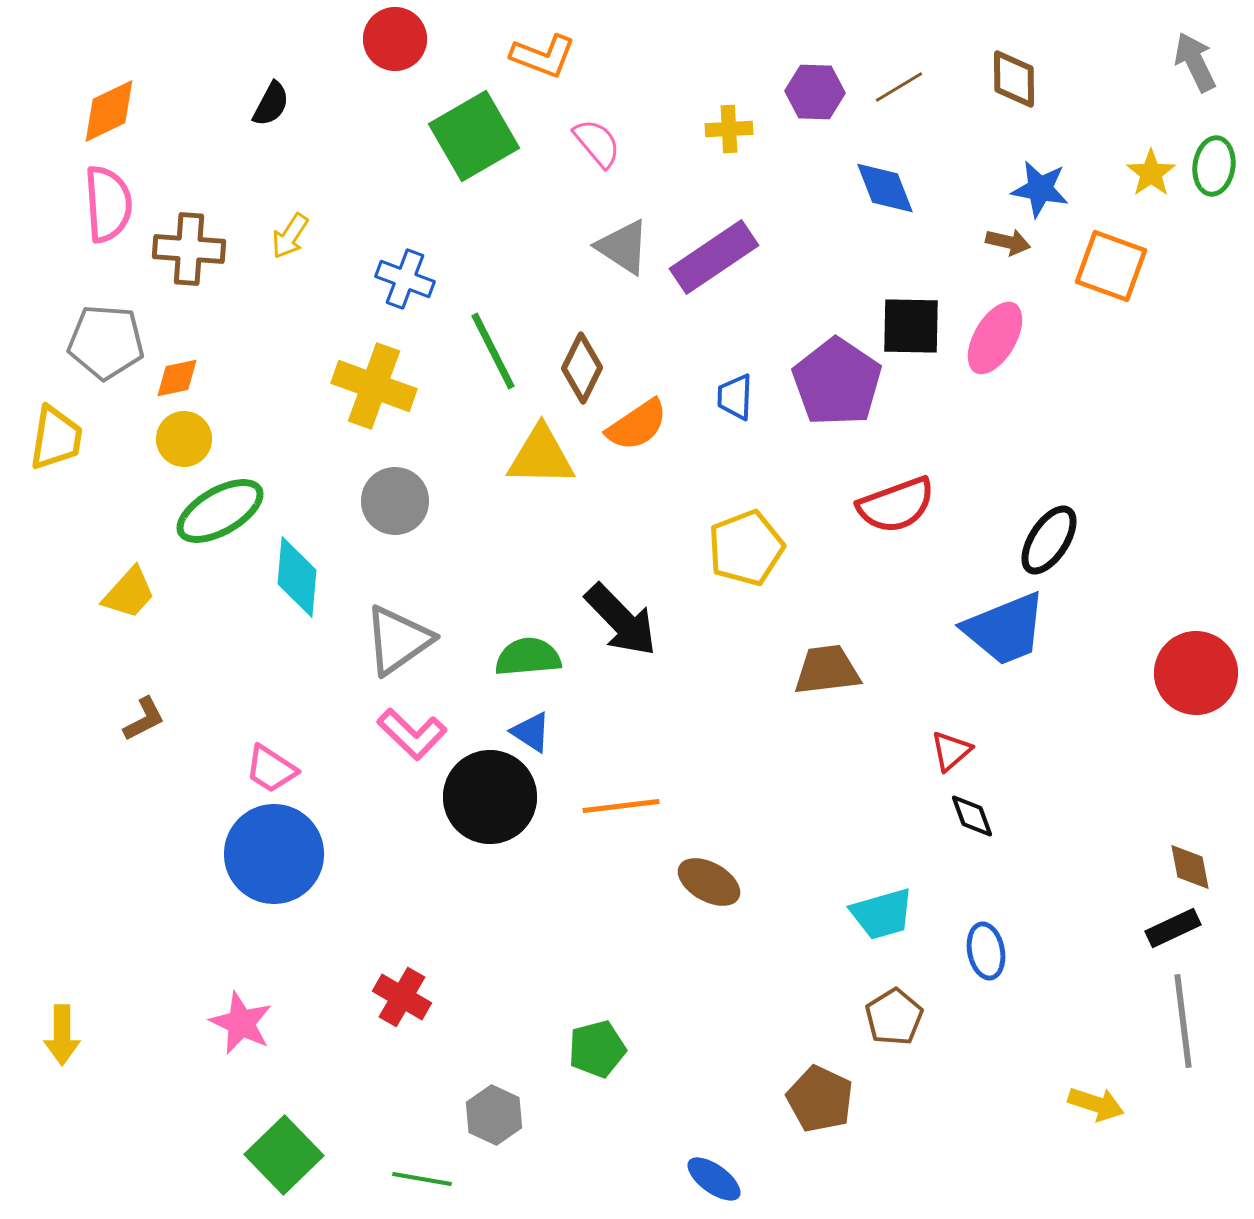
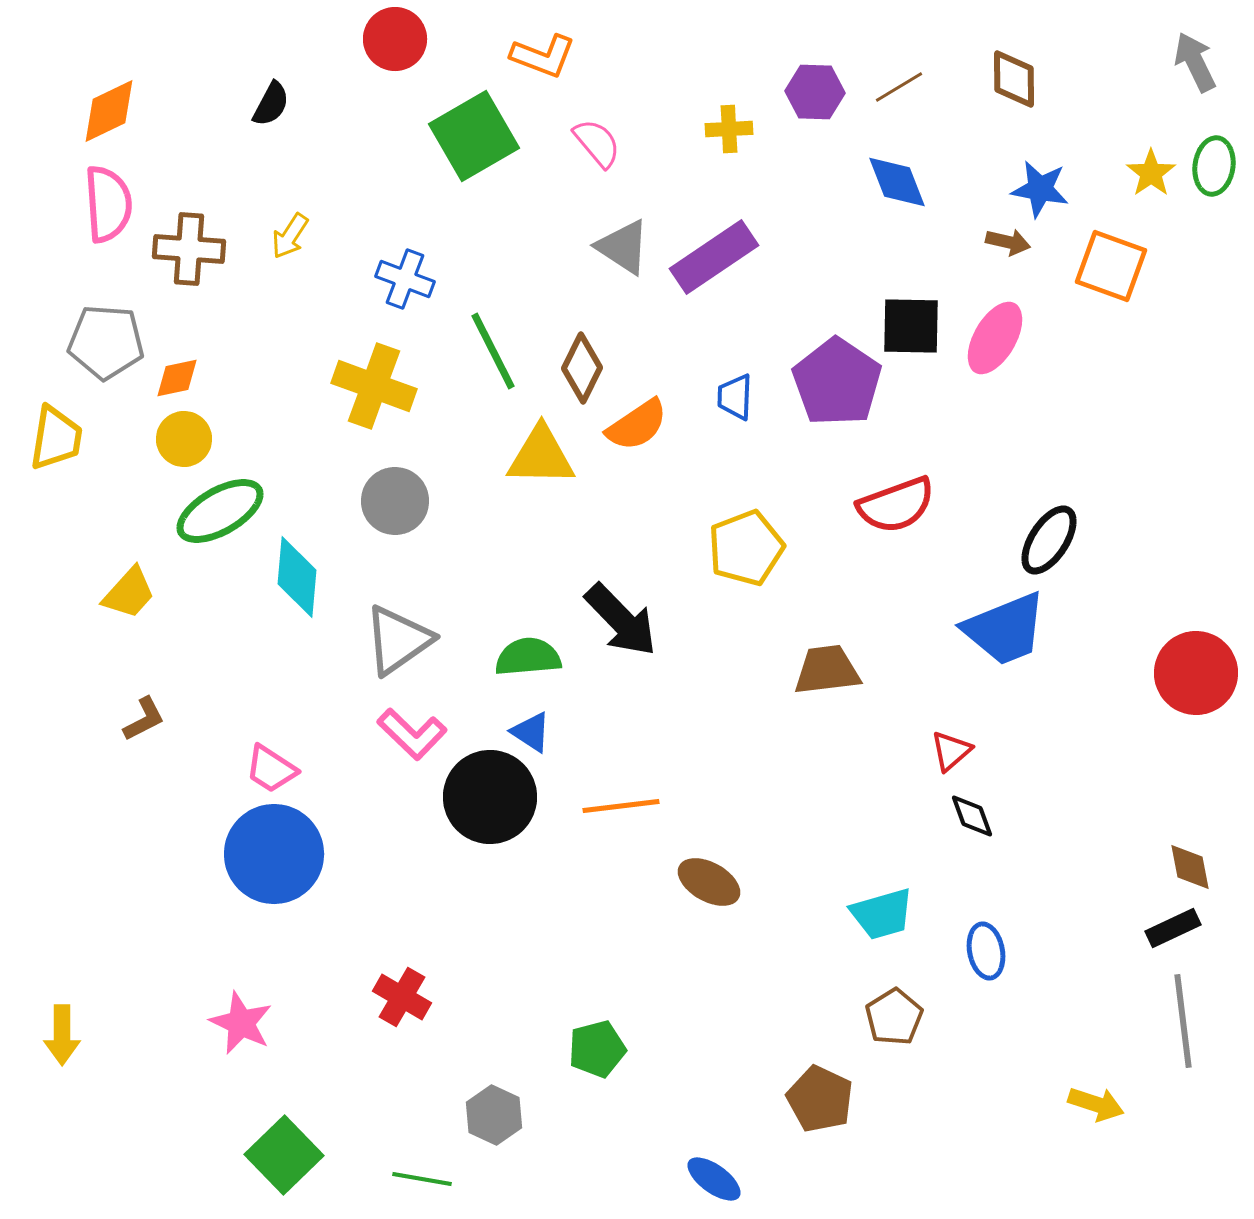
blue diamond at (885, 188): moved 12 px right, 6 px up
